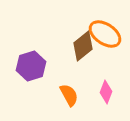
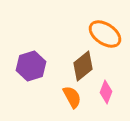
brown diamond: moved 20 px down
orange semicircle: moved 3 px right, 2 px down
